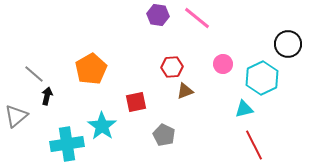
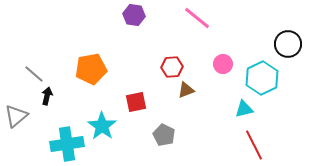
purple hexagon: moved 24 px left
orange pentagon: rotated 20 degrees clockwise
brown triangle: moved 1 px right, 1 px up
